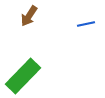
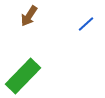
blue line: rotated 30 degrees counterclockwise
